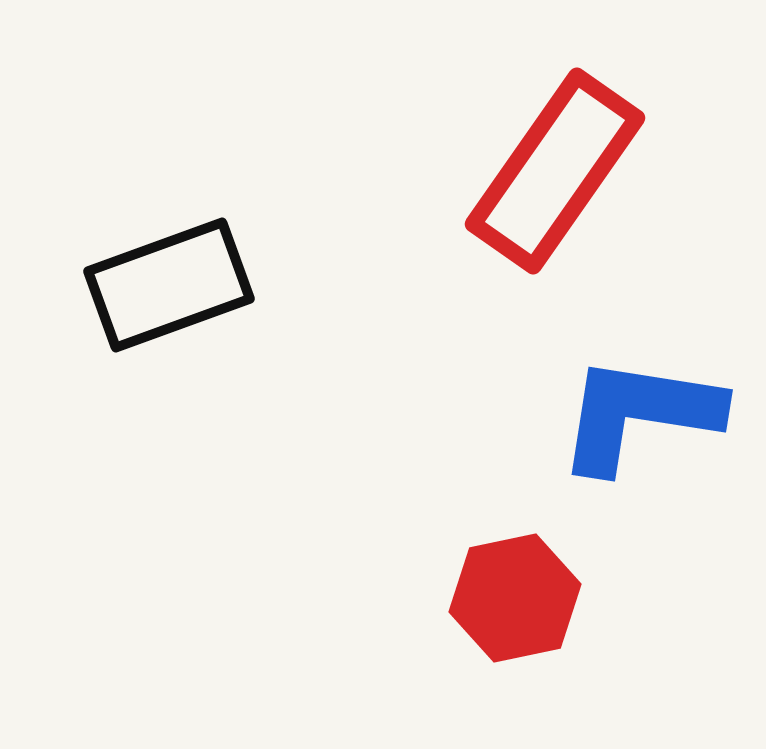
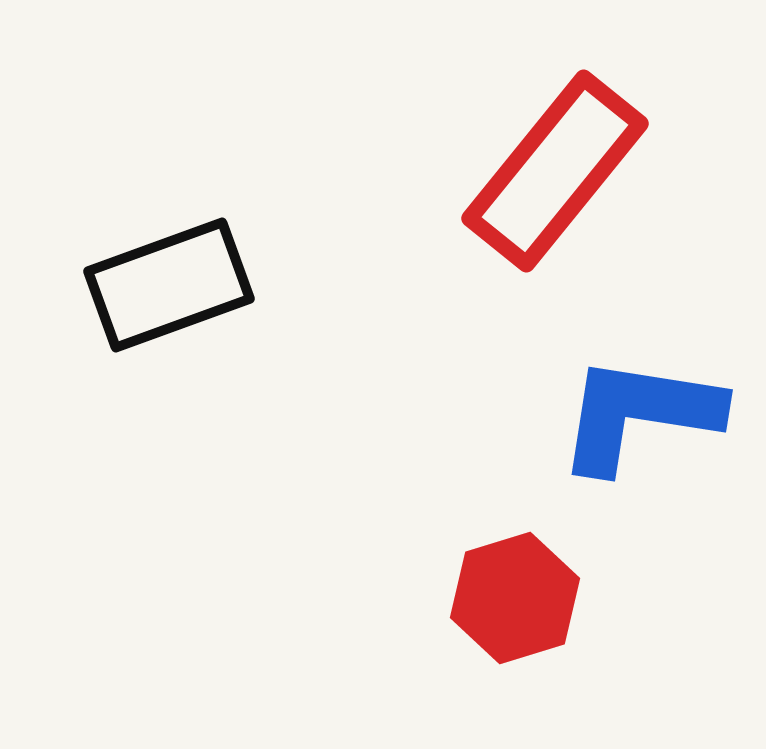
red rectangle: rotated 4 degrees clockwise
red hexagon: rotated 5 degrees counterclockwise
